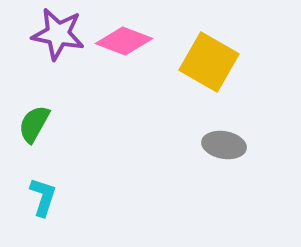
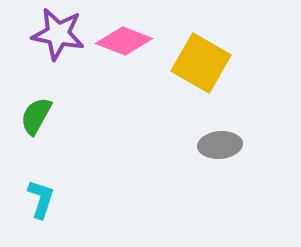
yellow square: moved 8 px left, 1 px down
green semicircle: moved 2 px right, 8 px up
gray ellipse: moved 4 px left; rotated 15 degrees counterclockwise
cyan L-shape: moved 2 px left, 2 px down
